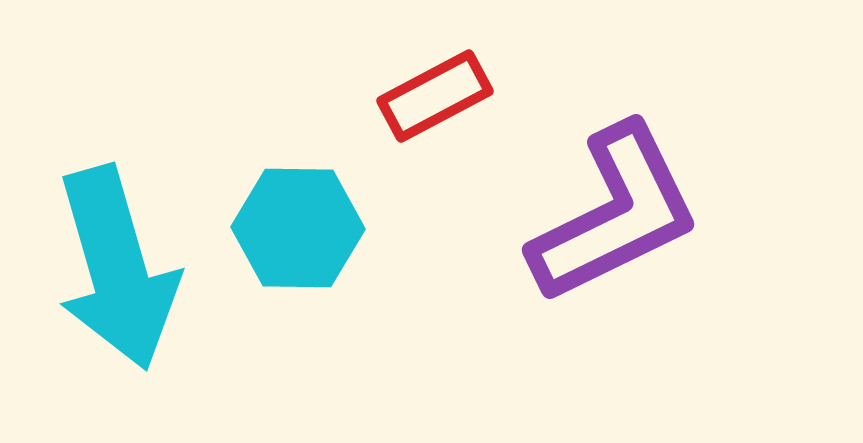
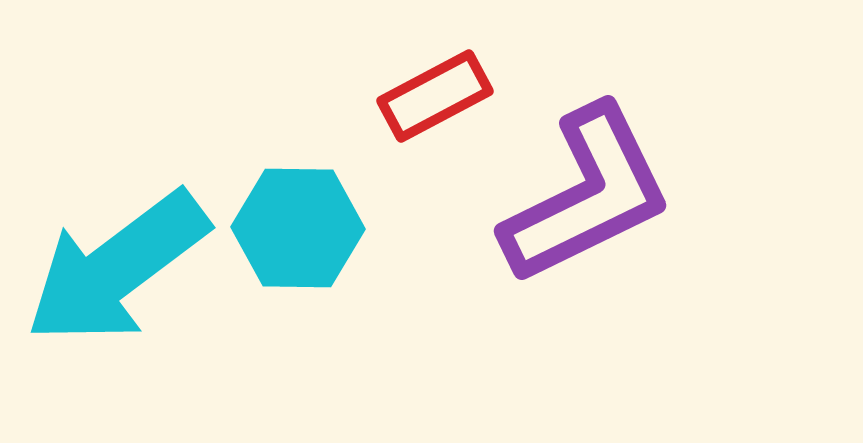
purple L-shape: moved 28 px left, 19 px up
cyan arrow: rotated 69 degrees clockwise
